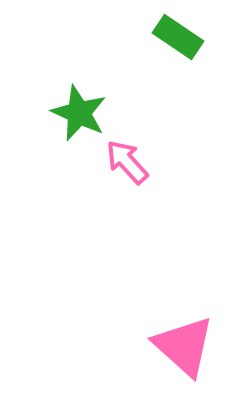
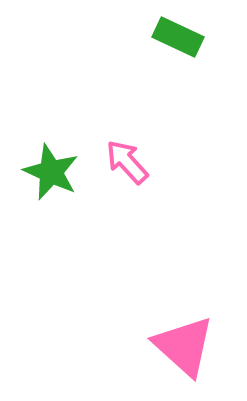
green rectangle: rotated 9 degrees counterclockwise
green star: moved 28 px left, 59 px down
